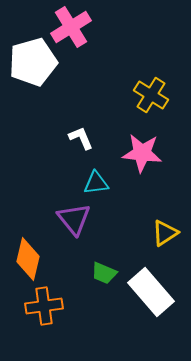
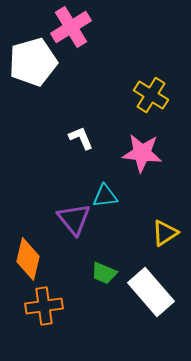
cyan triangle: moved 9 px right, 13 px down
